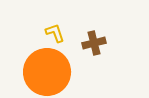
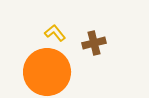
yellow L-shape: rotated 20 degrees counterclockwise
